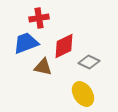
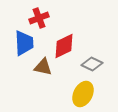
red cross: rotated 12 degrees counterclockwise
blue trapezoid: moved 2 px left; rotated 108 degrees clockwise
gray diamond: moved 3 px right, 2 px down
yellow ellipse: rotated 60 degrees clockwise
